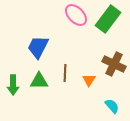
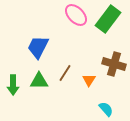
brown cross: rotated 10 degrees counterclockwise
brown line: rotated 30 degrees clockwise
cyan semicircle: moved 6 px left, 3 px down
